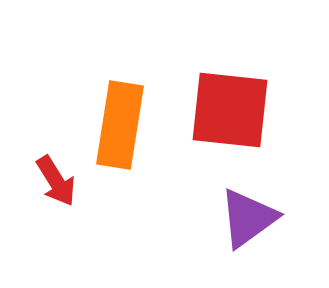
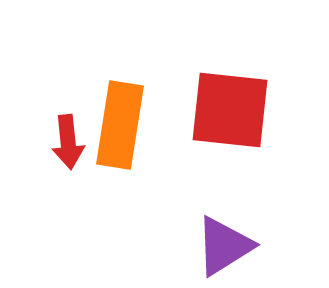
red arrow: moved 12 px right, 39 px up; rotated 26 degrees clockwise
purple triangle: moved 24 px left, 28 px down; rotated 4 degrees clockwise
